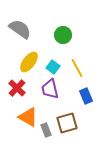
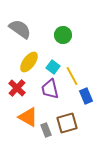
yellow line: moved 5 px left, 8 px down
